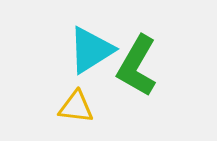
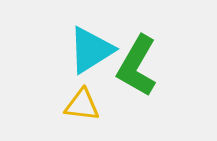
yellow triangle: moved 6 px right, 2 px up
